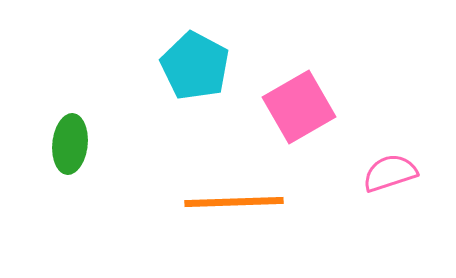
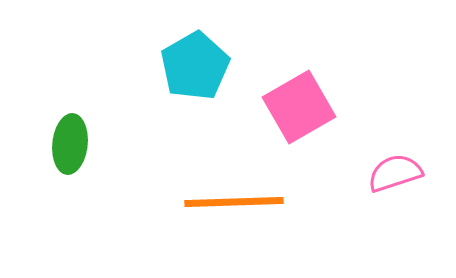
cyan pentagon: rotated 14 degrees clockwise
pink semicircle: moved 5 px right
